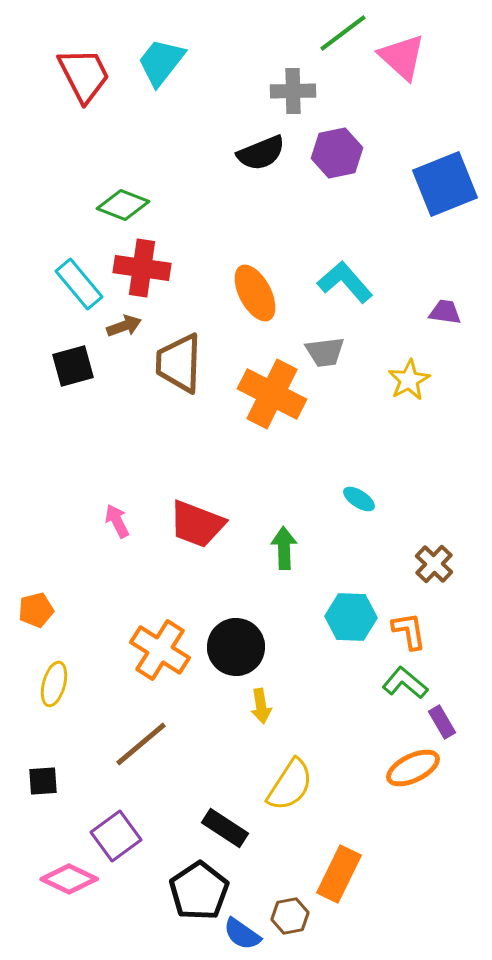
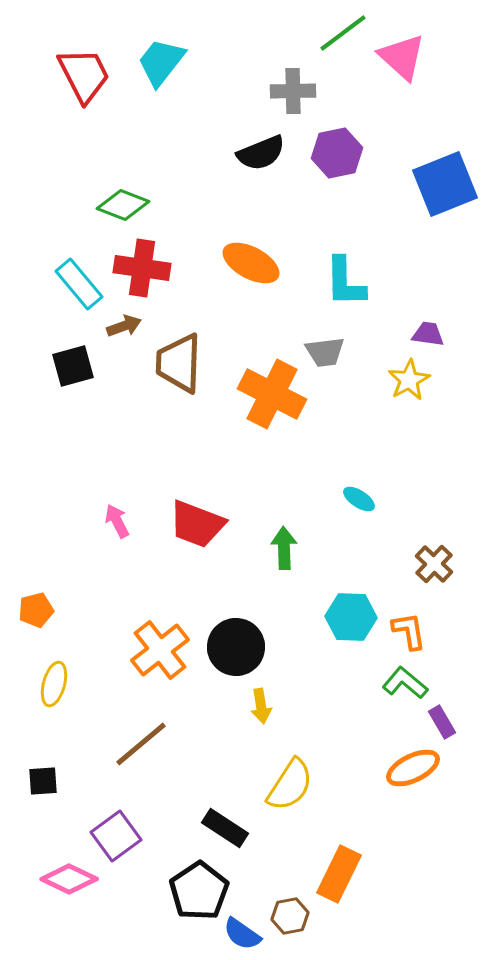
cyan L-shape at (345, 282): rotated 140 degrees counterclockwise
orange ellipse at (255, 293): moved 4 px left, 30 px up; rotated 34 degrees counterclockwise
purple trapezoid at (445, 312): moved 17 px left, 22 px down
orange cross at (160, 650): rotated 20 degrees clockwise
